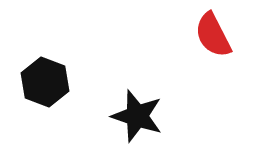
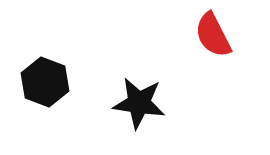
black star: moved 2 px right, 13 px up; rotated 10 degrees counterclockwise
